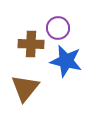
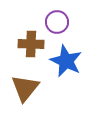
purple circle: moved 1 px left, 6 px up
blue star: rotated 12 degrees clockwise
